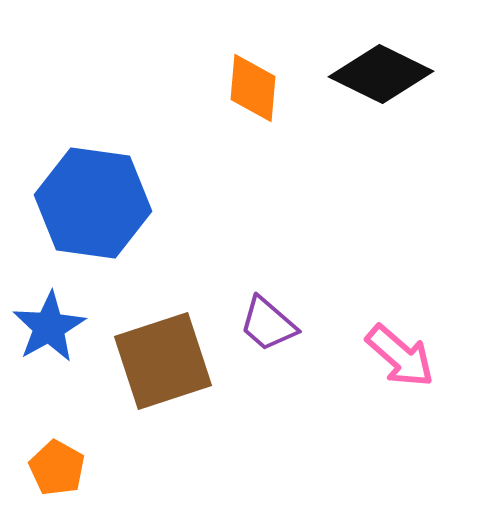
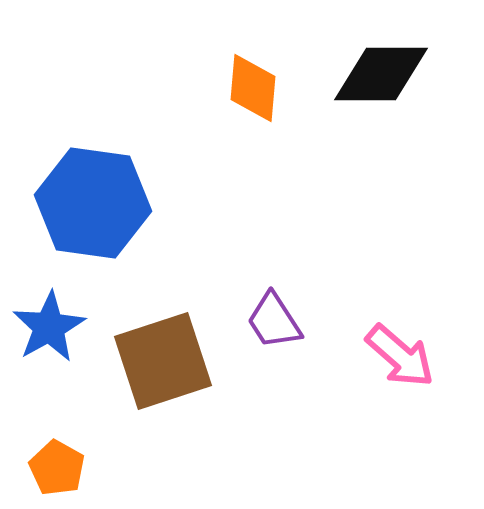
black diamond: rotated 26 degrees counterclockwise
purple trapezoid: moved 6 px right, 3 px up; rotated 16 degrees clockwise
